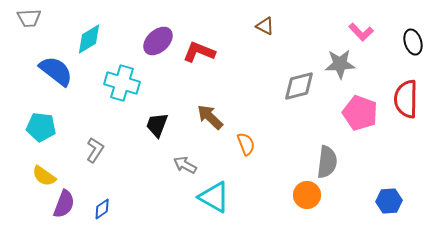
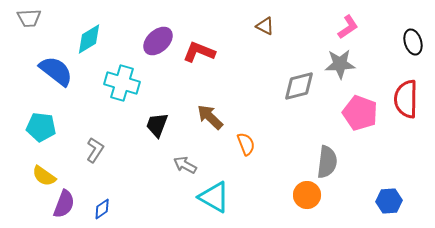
pink L-shape: moved 13 px left, 5 px up; rotated 80 degrees counterclockwise
